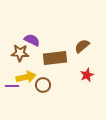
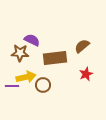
red star: moved 1 px left, 1 px up
